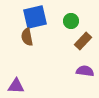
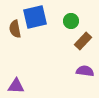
brown semicircle: moved 12 px left, 8 px up
